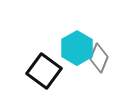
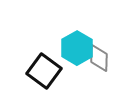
gray diamond: rotated 20 degrees counterclockwise
